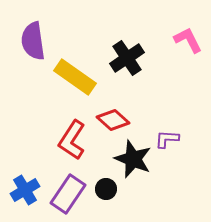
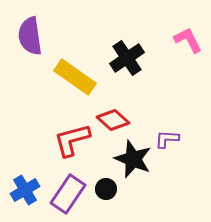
purple semicircle: moved 3 px left, 5 px up
red L-shape: rotated 42 degrees clockwise
